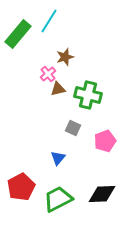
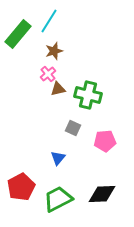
brown star: moved 11 px left, 6 px up
pink pentagon: rotated 15 degrees clockwise
